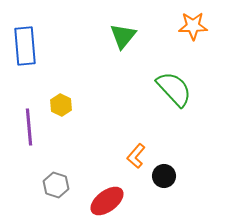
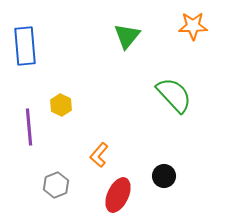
green triangle: moved 4 px right
green semicircle: moved 6 px down
orange L-shape: moved 37 px left, 1 px up
gray hexagon: rotated 20 degrees clockwise
red ellipse: moved 11 px right, 6 px up; rotated 28 degrees counterclockwise
